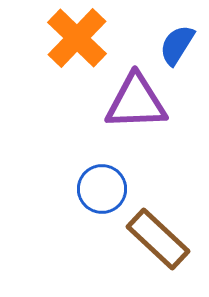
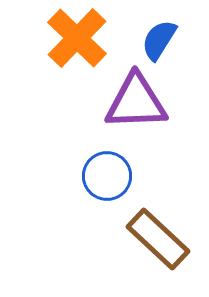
blue semicircle: moved 18 px left, 5 px up
blue circle: moved 5 px right, 13 px up
